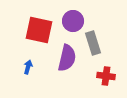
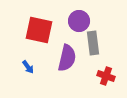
purple circle: moved 6 px right
gray rectangle: rotated 10 degrees clockwise
blue arrow: rotated 128 degrees clockwise
red cross: rotated 12 degrees clockwise
